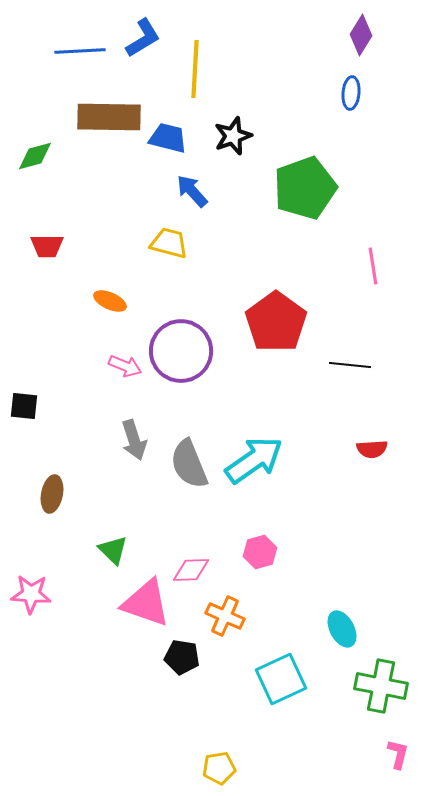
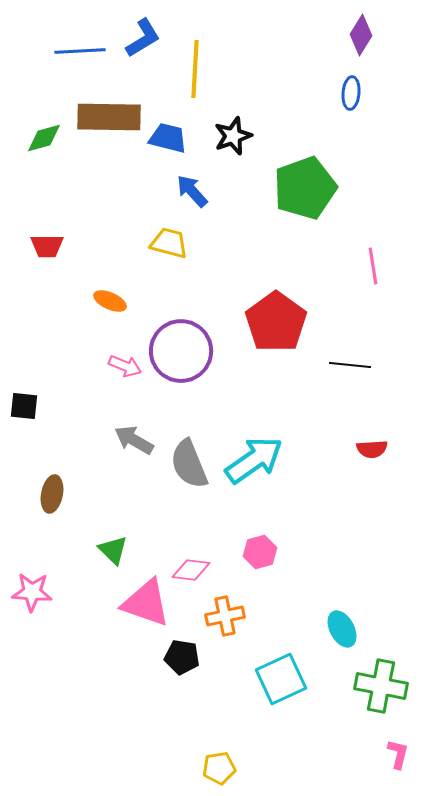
green diamond: moved 9 px right, 18 px up
gray arrow: rotated 138 degrees clockwise
pink diamond: rotated 9 degrees clockwise
pink star: moved 1 px right, 2 px up
orange cross: rotated 36 degrees counterclockwise
